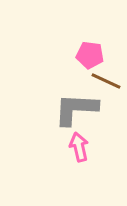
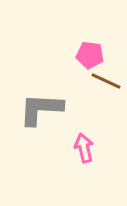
gray L-shape: moved 35 px left
pink arrow: moved 5 px right, 1 px down
